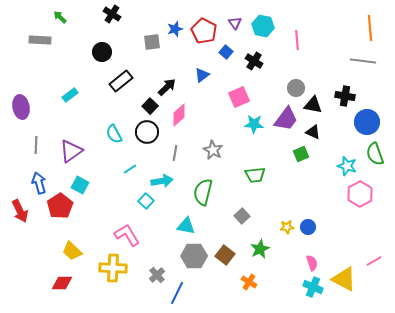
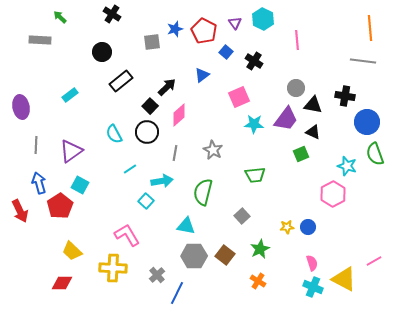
cyan hexagon at (263, 26): moved 7 px up; rotated 15 degrees clockwise
pink hexagon at (360, 194): moved 27 px left
orange cross at (249, 282): moved 9 px right, 1 px up
